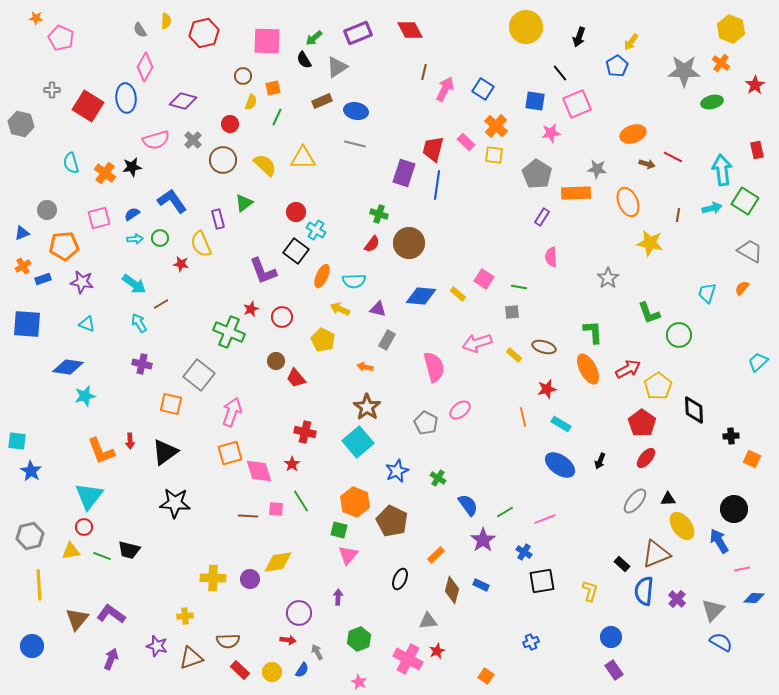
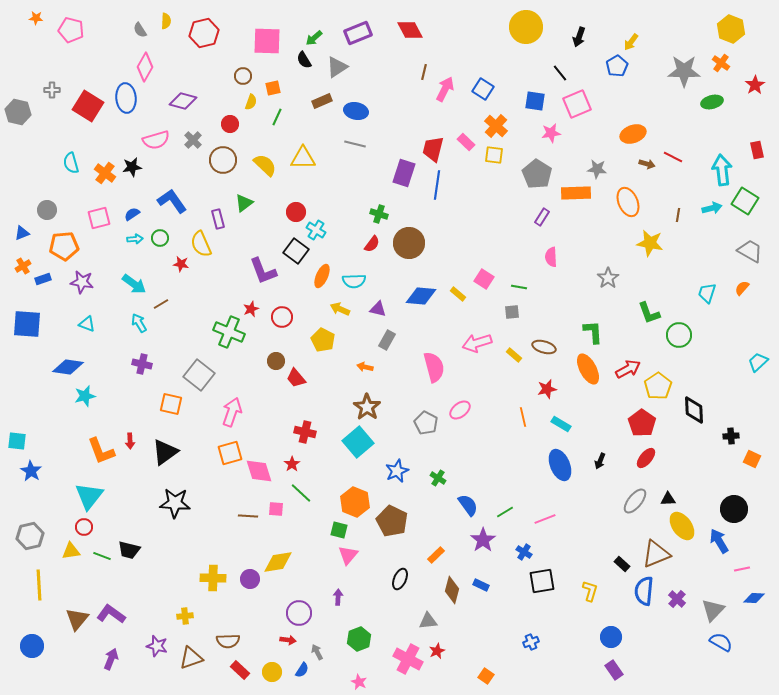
pink pentagon at (61, 38): moved 10 px right, 8 px up; rotated 10 degrees counterclockwise
gray hexagon at (21, 124): moved 3 px left, 12 px up
blue ellipse at (560, 465): rotated 32 degrees clockwise
green line at (301, 501): moved 8 px up; rotated 15 degrees counterclockwise
